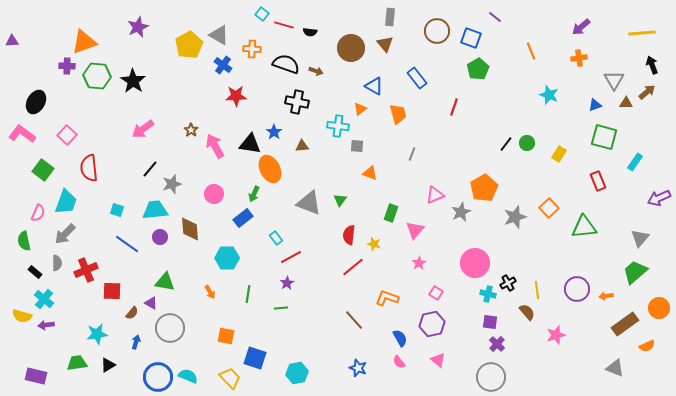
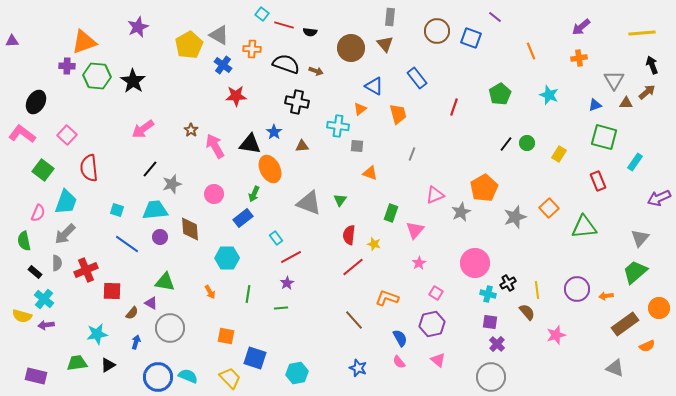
green pentagon at (478, 69): moved 22 px right, 25 px down
